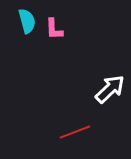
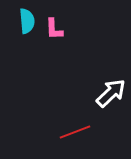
cyan semicircle: rotated 10 degrees clockwise
white arrow: moved 1 px right, 4 px down
